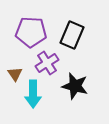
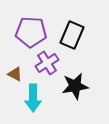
brown triangle: rotated 28 degrees counterclockwise
black star: rotated 24 degrees counterclockwise
cyan arrow: moved 4 px down
